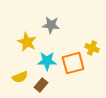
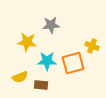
gray star: rotated 12 degrees counterclockwise
yellow star: rotated 18 degrees counterclockwise
yellow cross: moved 2 px up
brown rectangle: rotated 56 degrees clockwise
